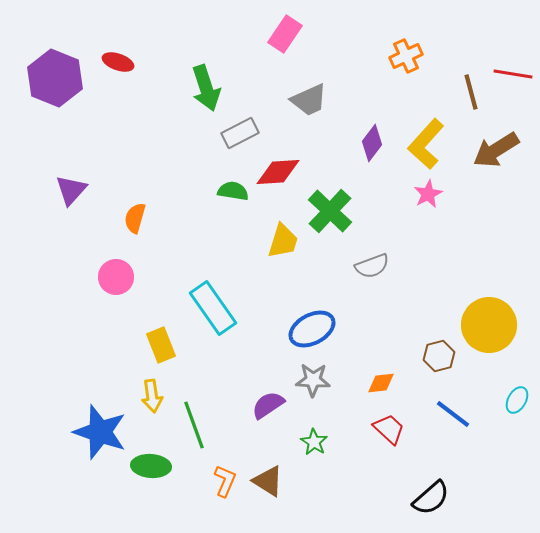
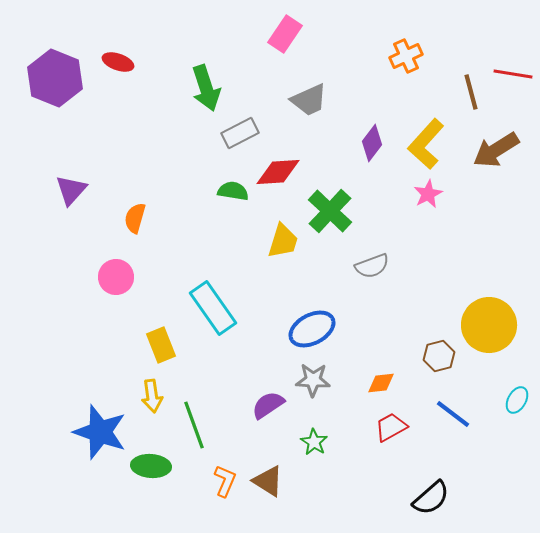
red trapezoid: moved 2 px right, 2 px up; rotated 72 degrees counterclockwise
